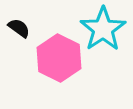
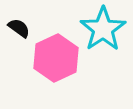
pink hexagon: moved 3 px left; rotated 9 degrees clockwise
